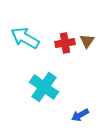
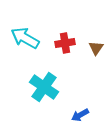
brown triangle: moved 9 px right, 7 px down
